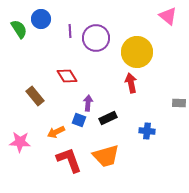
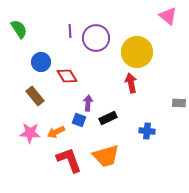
blue circle: moved 43 px down
pink star: moved 10 px right, 9 px up
